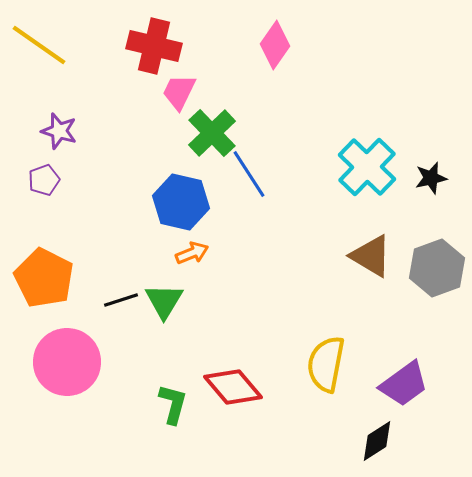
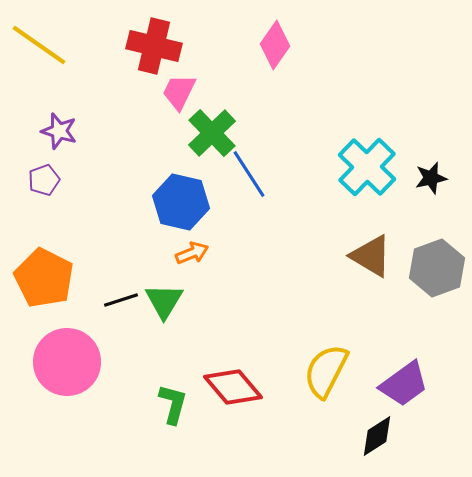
yellow semicircle: moved 7 px down; rotated 16 degrees clockwise
black diamond: moved 5 px up
